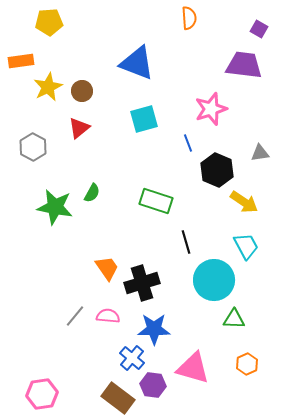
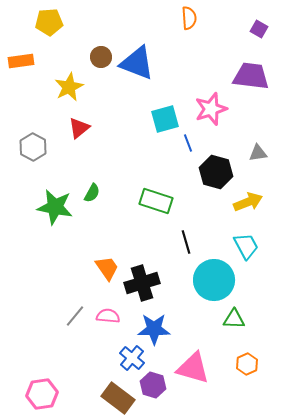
purple trapezoid: moved 7 px right, 11 px down
yellow star: moved 21 px right
brown circle: moved 19 px right, 34 px up
cyan square: moved 21 px right
gray triangle: moved 2 px left
black hexagon: moved 1 px left, 2 px down; rotated 8 degrees counterclockwise
yellow arrow: moved 4 px right; rotated 56 degrees counterclockwise
purple hexagon: rotated 10 degrees clockwise
